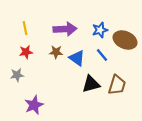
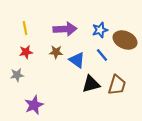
blue triangle: moved 2 px down
